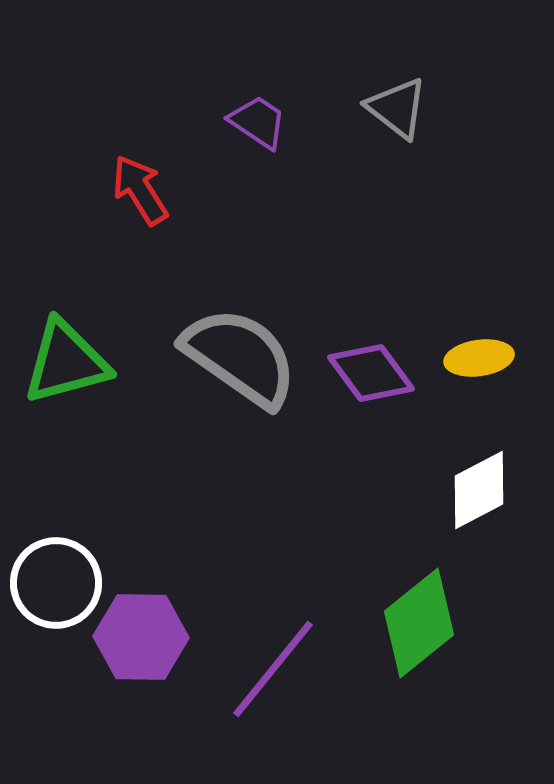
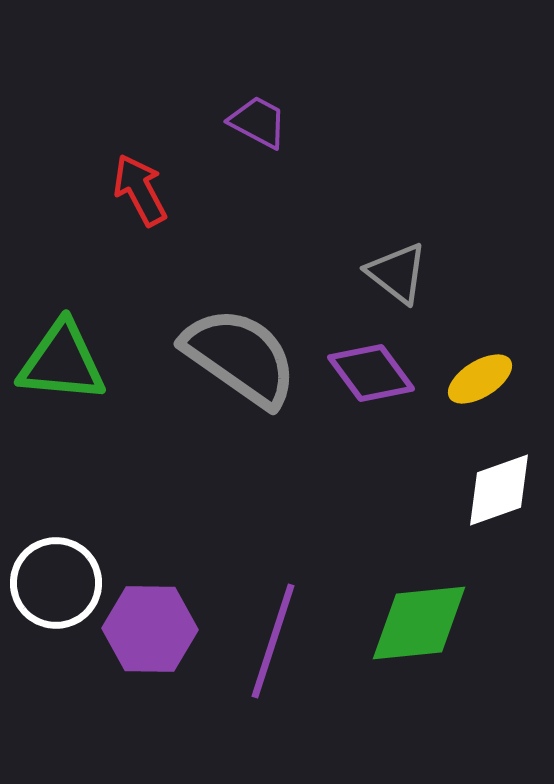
gray triangle: moved 165 px down
purple trapezoid: rotated 6 degrees counterclockwise
red arrow: rotated 4 degrees clockwise
yellow ellipse: moved 1 px right, 21 px down; rotated 24 degrees counterclockwise
green triangle: moved 4 px left; rotated 20 degrees clockwise
white diamond: moved 20 px right; rotated 8 degrees clockwise
green diamond: rotated 33 degrees clockwise
purple hexagon: moved 9 px right, 8 px up
purple line: moved 28 px up; rotated 21 degrees counterclockwise
